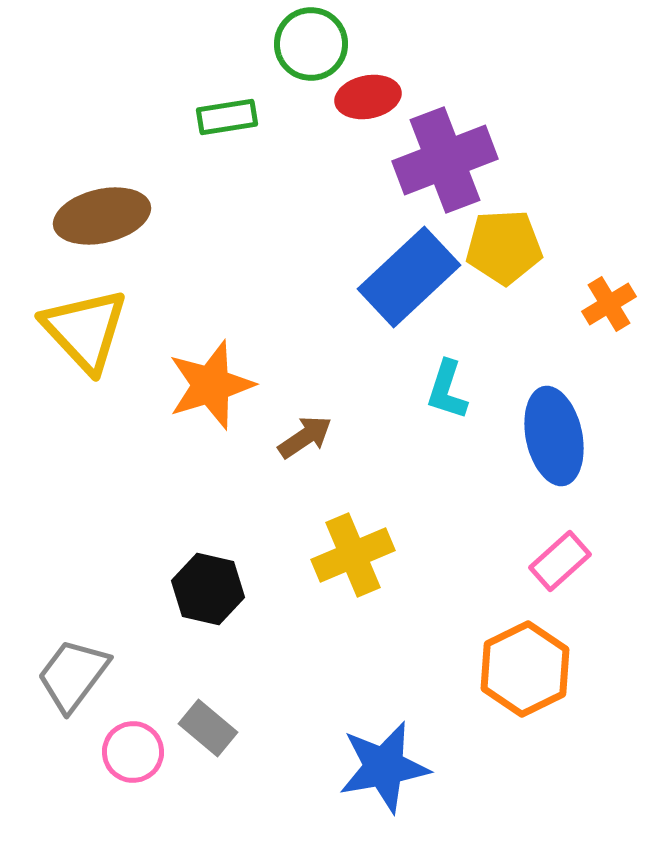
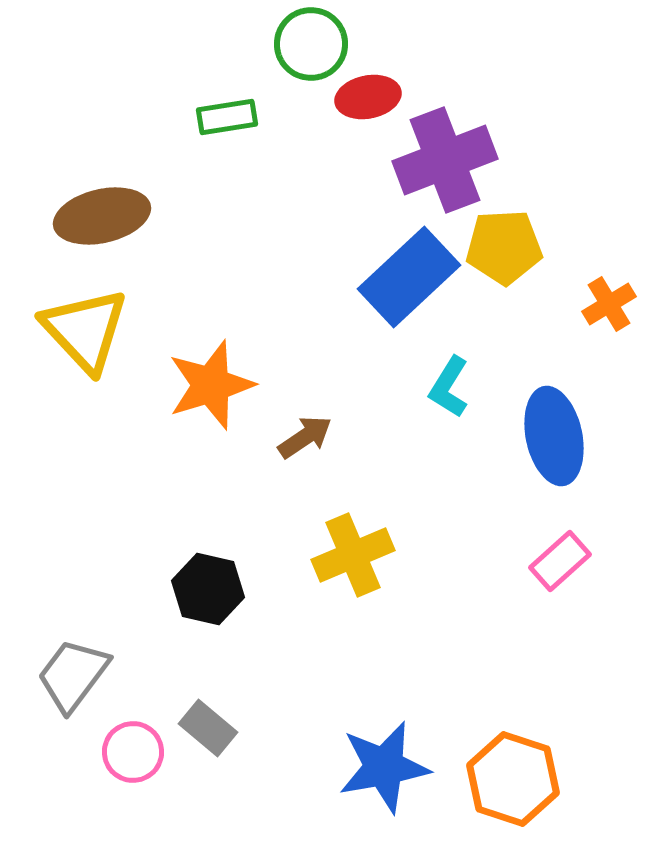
cyan L-shape: moved 2 px right, 3 px up; rotated 14 degrees clockwise
orange hexagon: moved 12 px left, 110 px down; rotated 16 degrees counterclockwise
